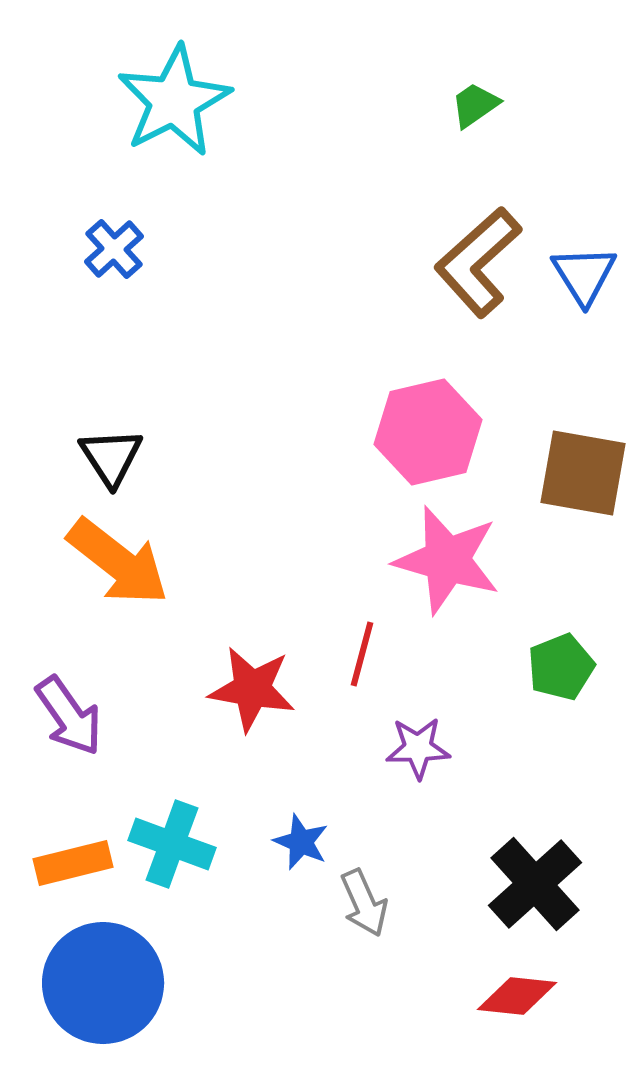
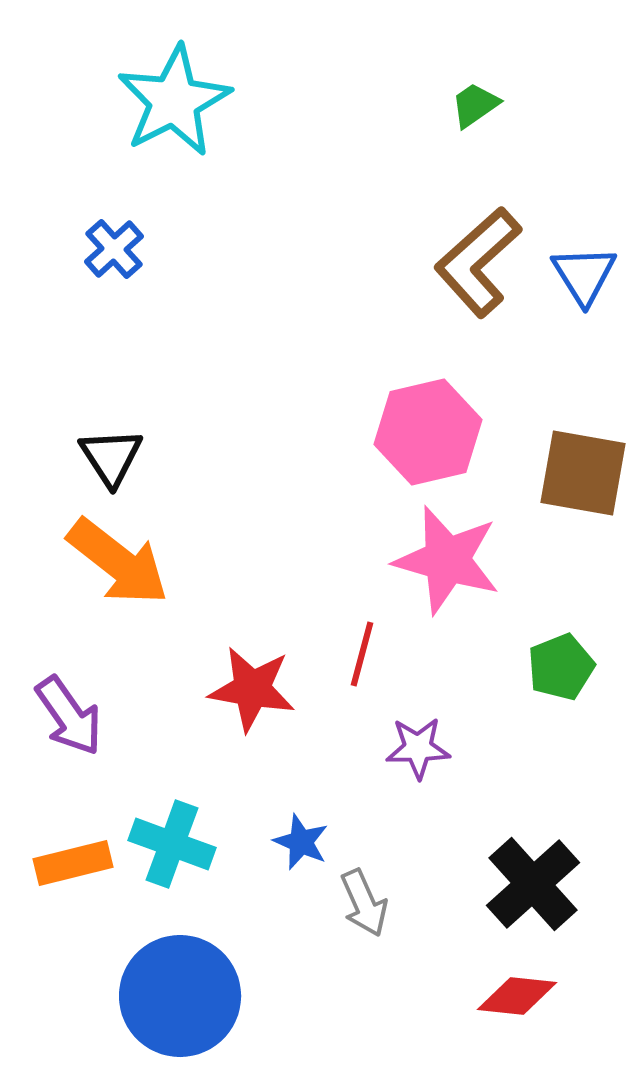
black cross: moved 2 px left
blue circle: moved 77 px right, 13 px down
